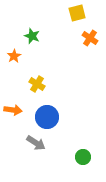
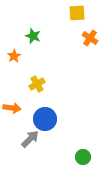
yellow square: rotated 12 degrees clockwise
green star: moved 1 px right
yellow cross: rotated 28 degrees clockwise
orange arrow: moved 1 px left, 2 px up
blue circle: moved 2 px left, 2 px down
gray arrow: moved 6 px left, 4 px up; rotated 78 degrees counterclockwise
